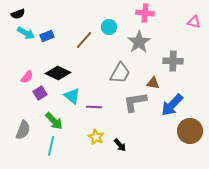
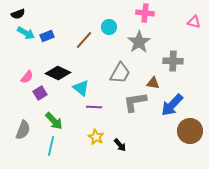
cyan triangle: moved 9 px right, 8 px up
